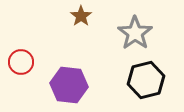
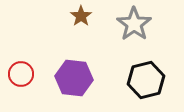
gray star: moved 1 px left, 9 px up
red circle: moved 12 px down
purple hexagon: moved 5 px right, 7 px up
